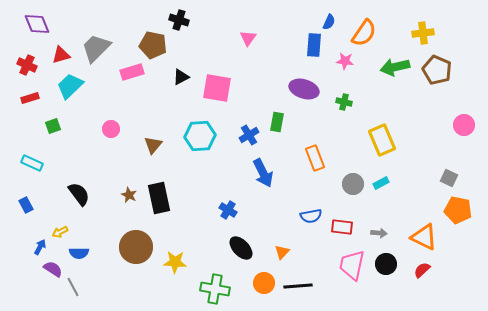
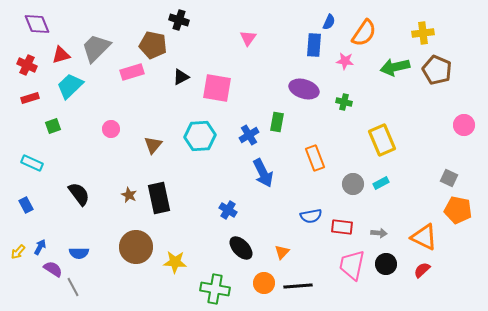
yellow arrow at (60, 232): moved 42 px left, 20 px down; rotated 21 degrees counterclockwise
